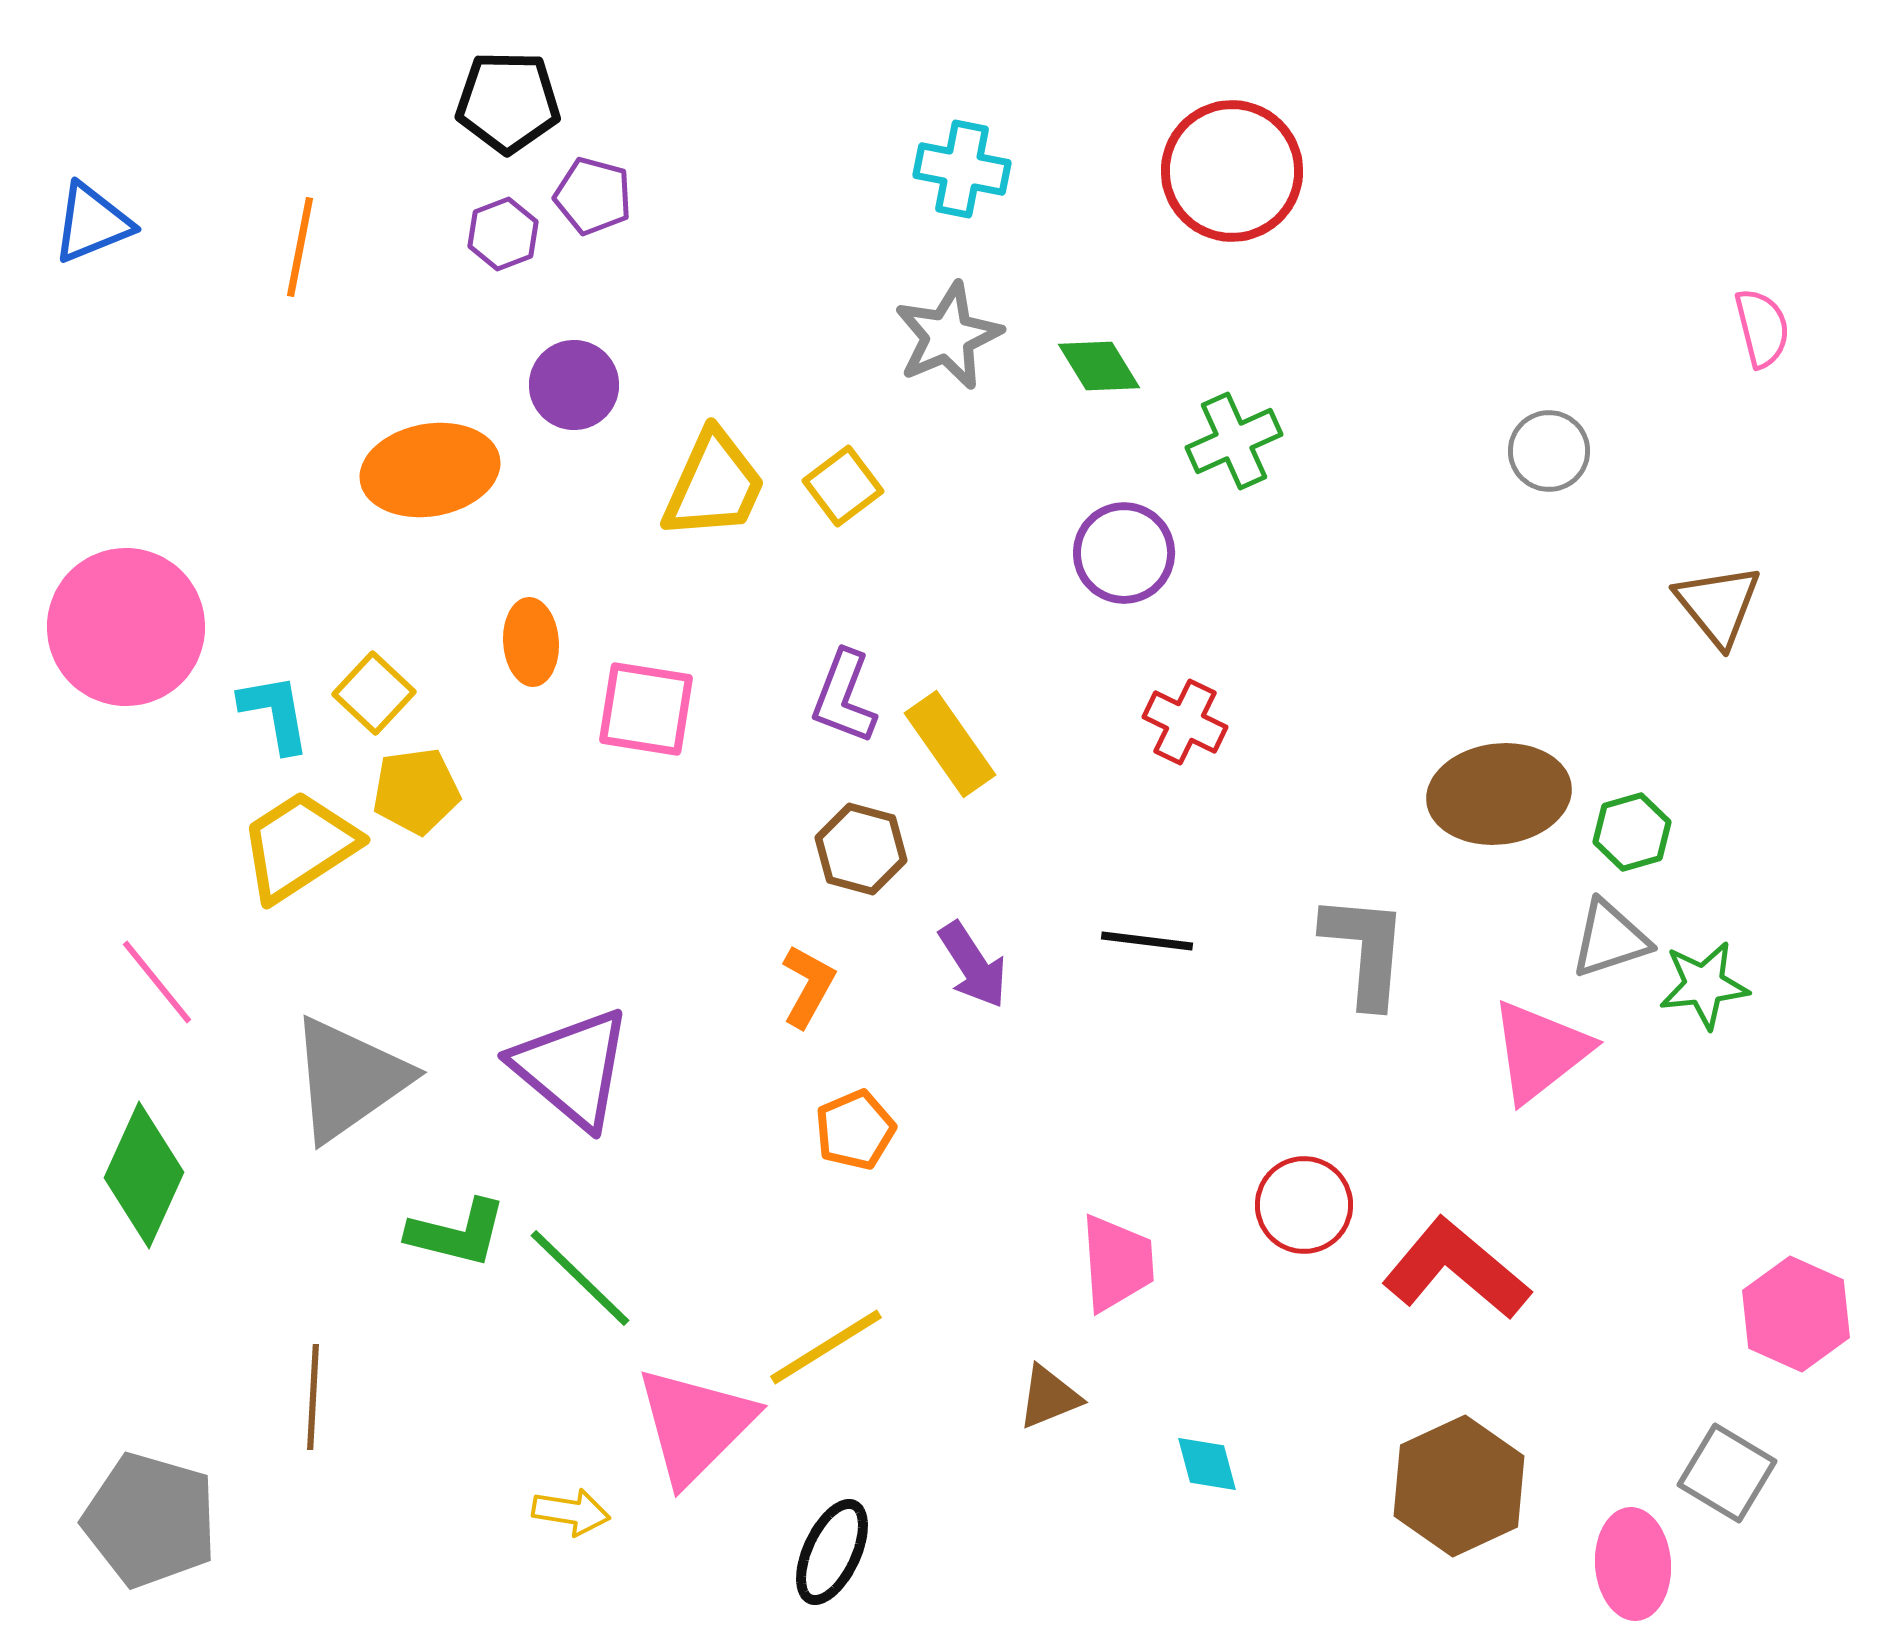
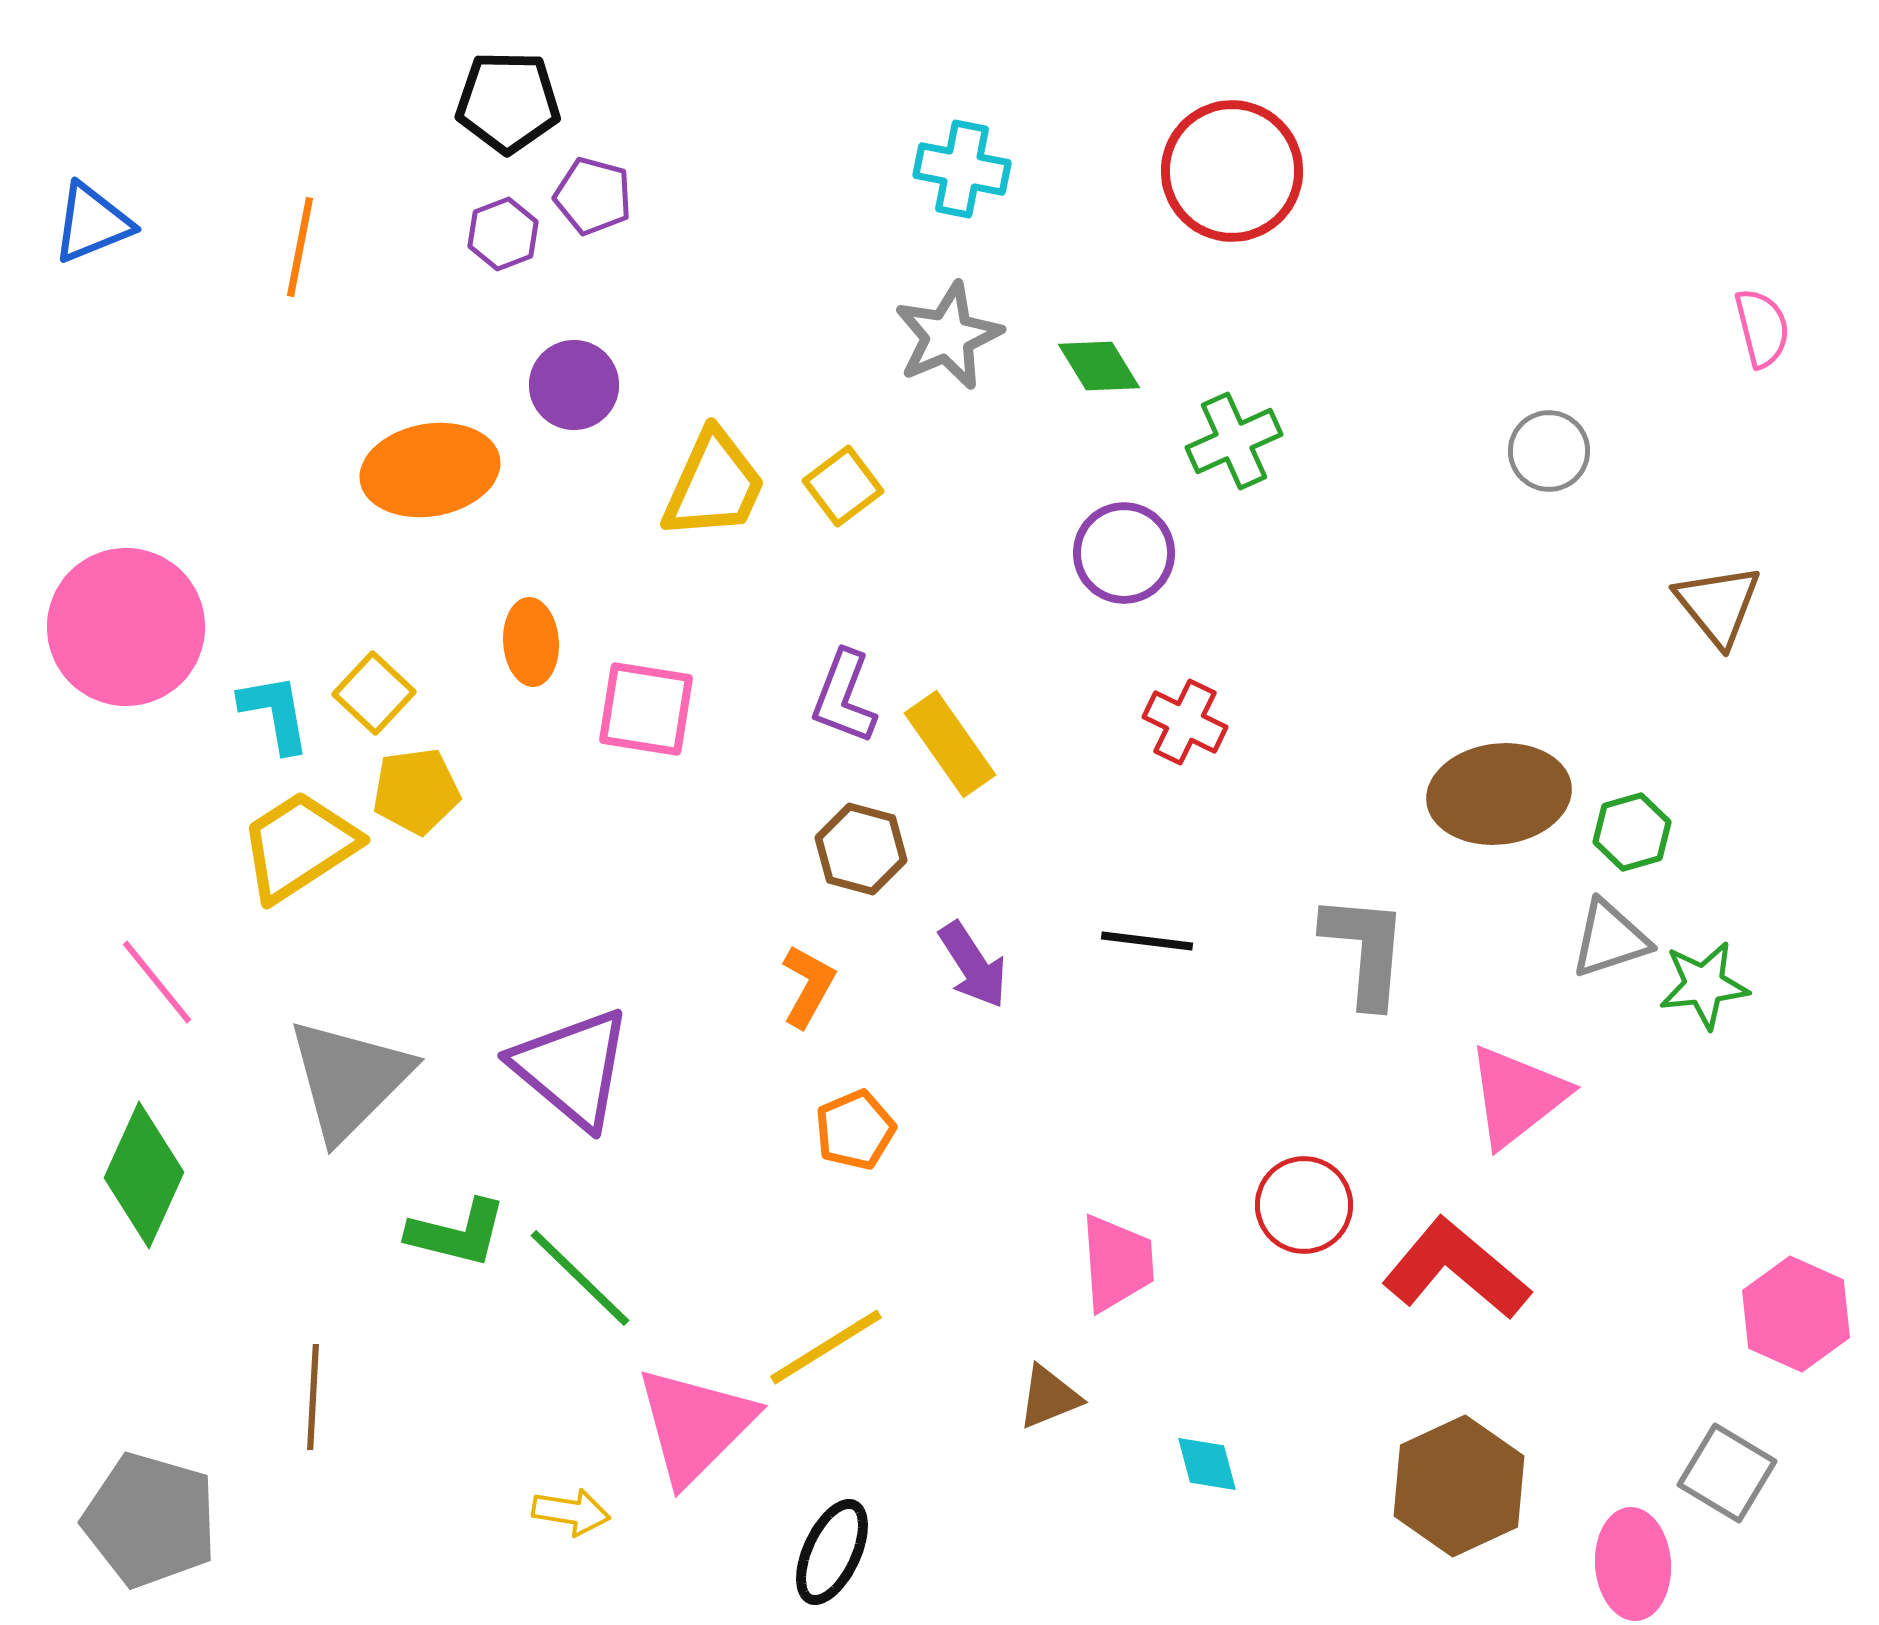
pink triangle at (1540, 1051): moved 23 px left, 45 px down
gray triangle at (349, 1079): rotated 10 degrees counterclockwise
